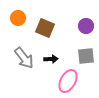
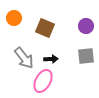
orange circle: moved 4 px left
pink ellipse: moved 25 px left
